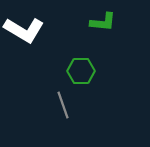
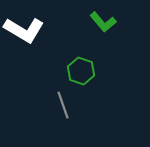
green L-shape: rotated 44 degrees clockwise
green hexagon: rotated 20 degrees clockwise
